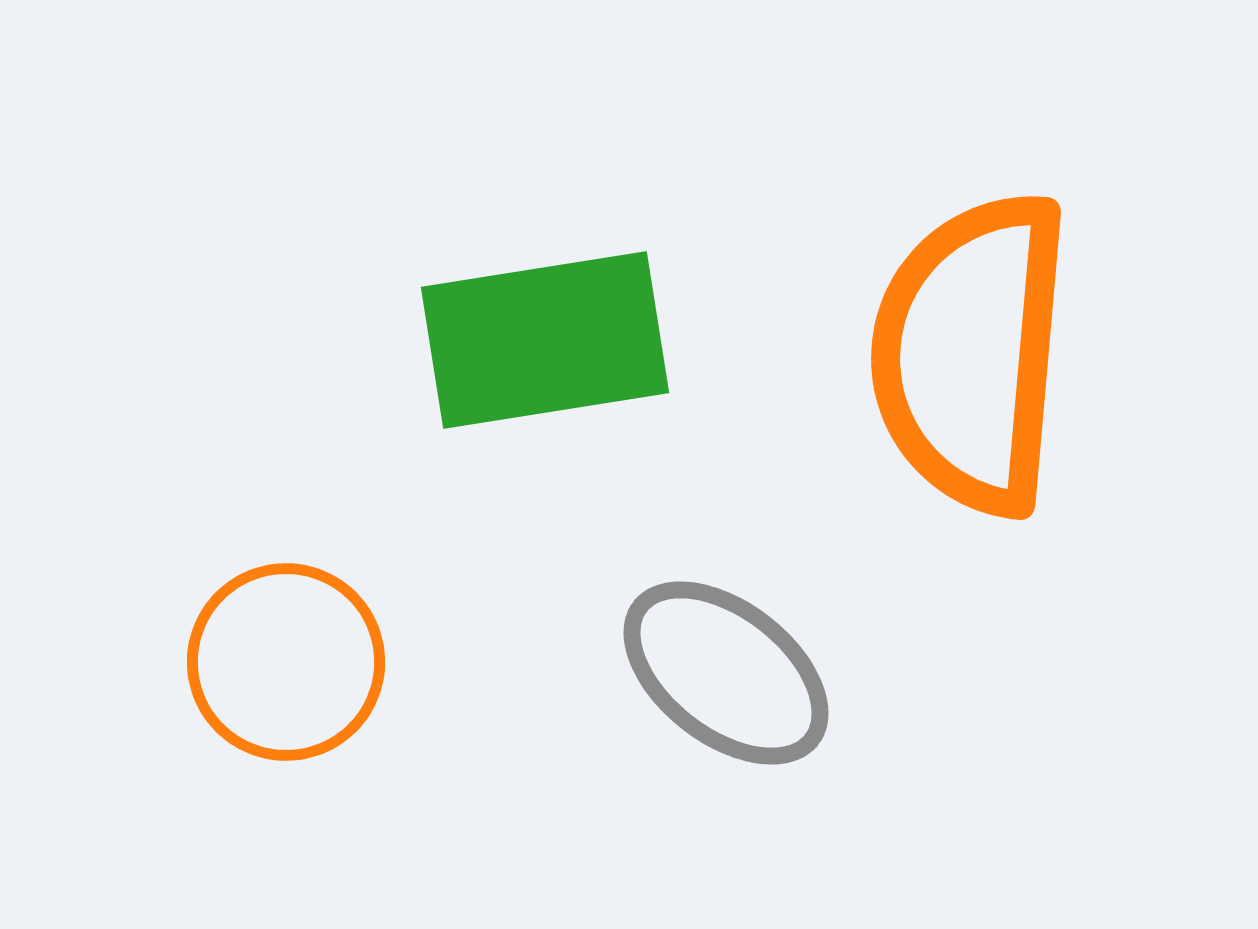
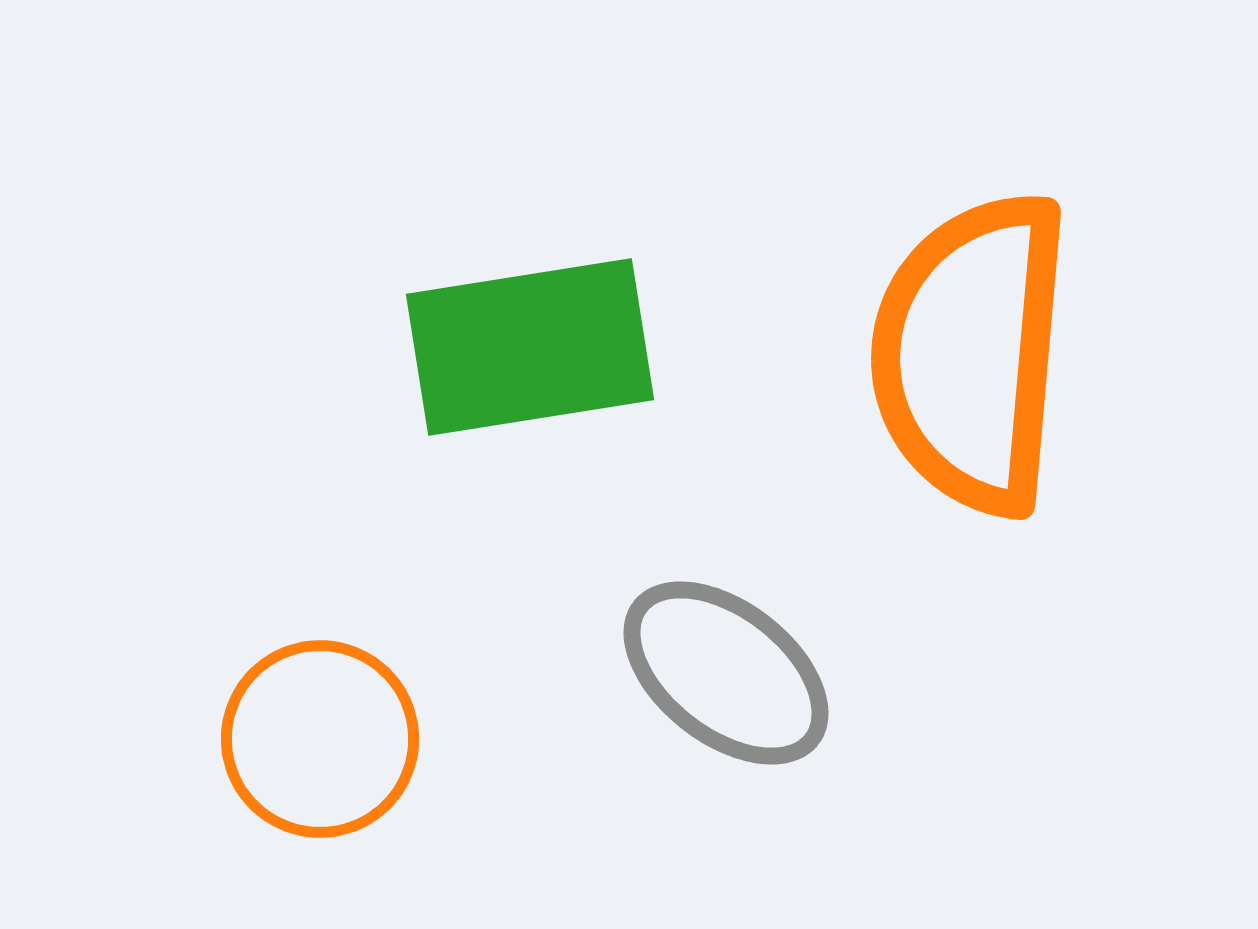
green rectangle: moved 15 px left, 7 px down
orange circle: moved 34 px right, 77 px down
